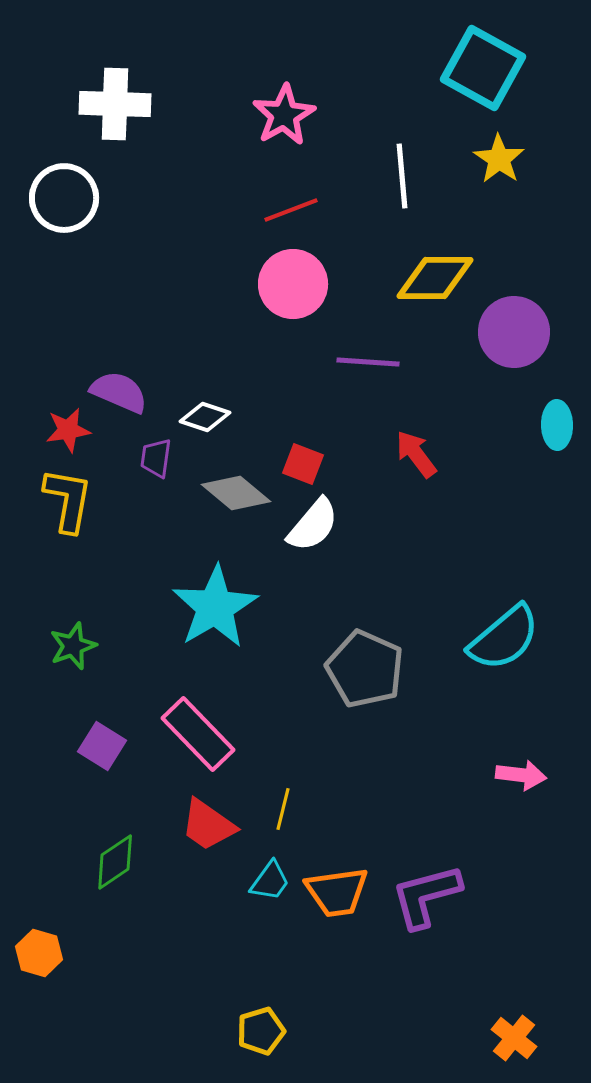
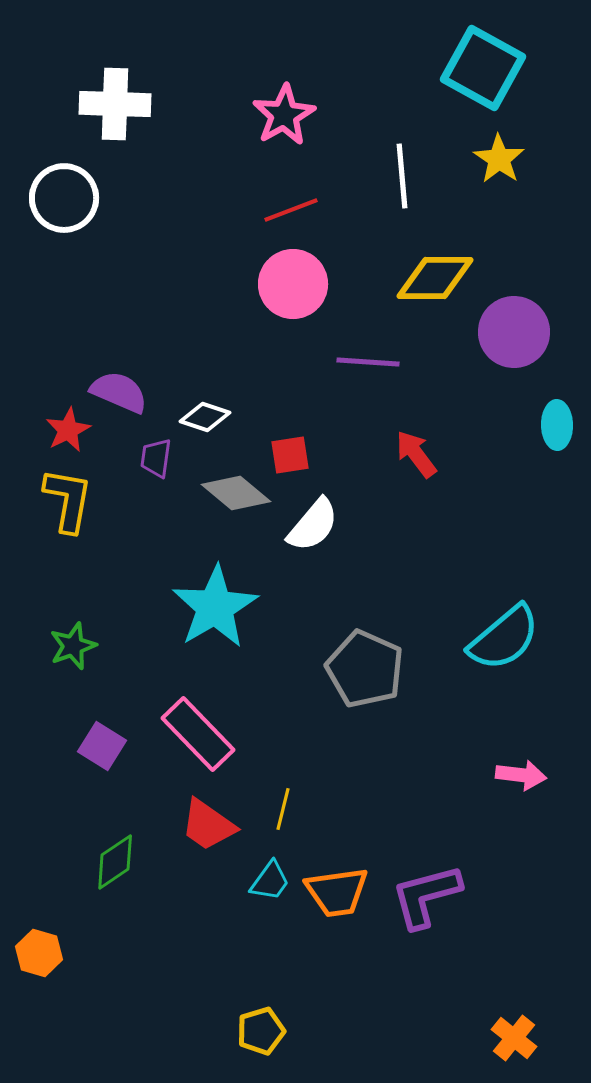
red star: rotated 18 degrees counterclockwise
red square: moved 13 px left, 9 px up; rotated 30 degrees counterclockwise
